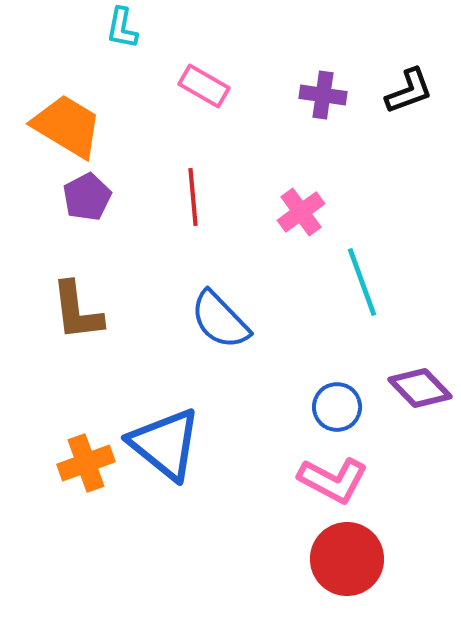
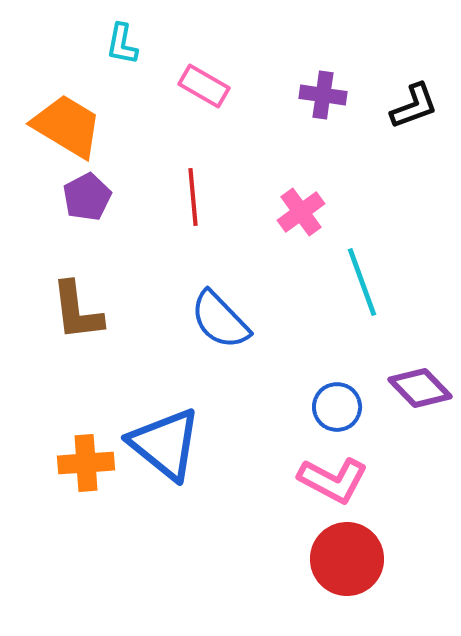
cyan L-shape: moved 16 px down
black L-shape: moved 5 px right, 15 px down
orange cross: rotated 16 degrees clockwise
